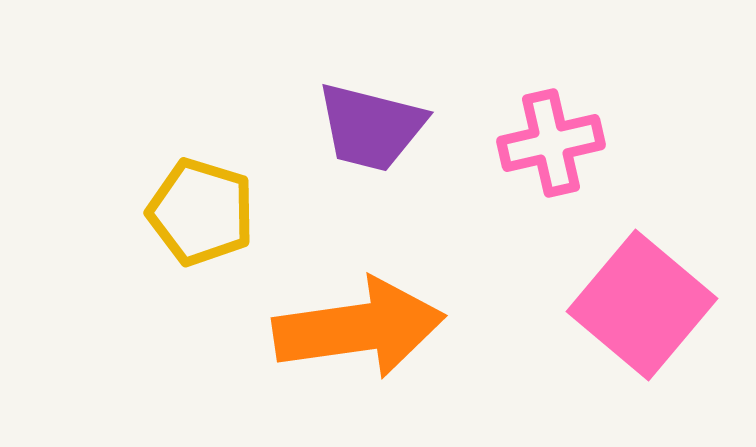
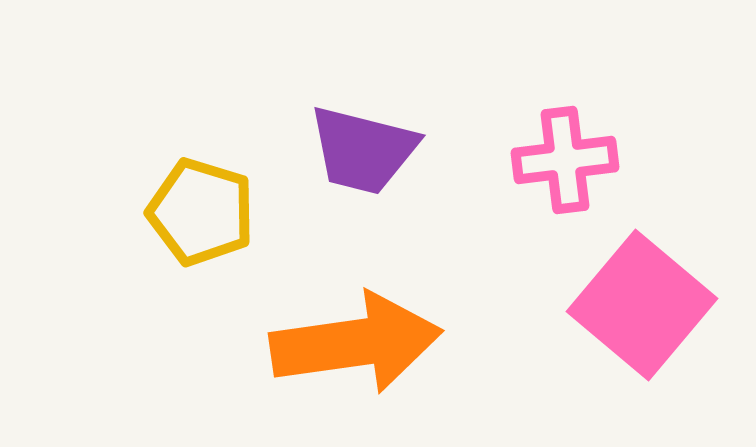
purple trapezoid: moved 8 px left, 23 px down
pink cross: moved 14 px right, 17 px down; rotated 6 degrees clockwise
orange arrow: moved 3 px left, 15 px down
